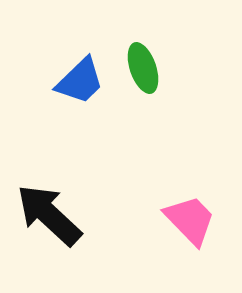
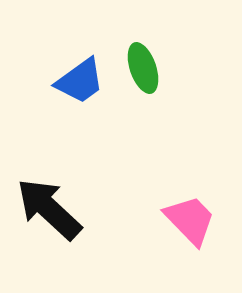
blue trapezoid: rotated 8 degrees clockwise
black arrow: moved 6 px up
